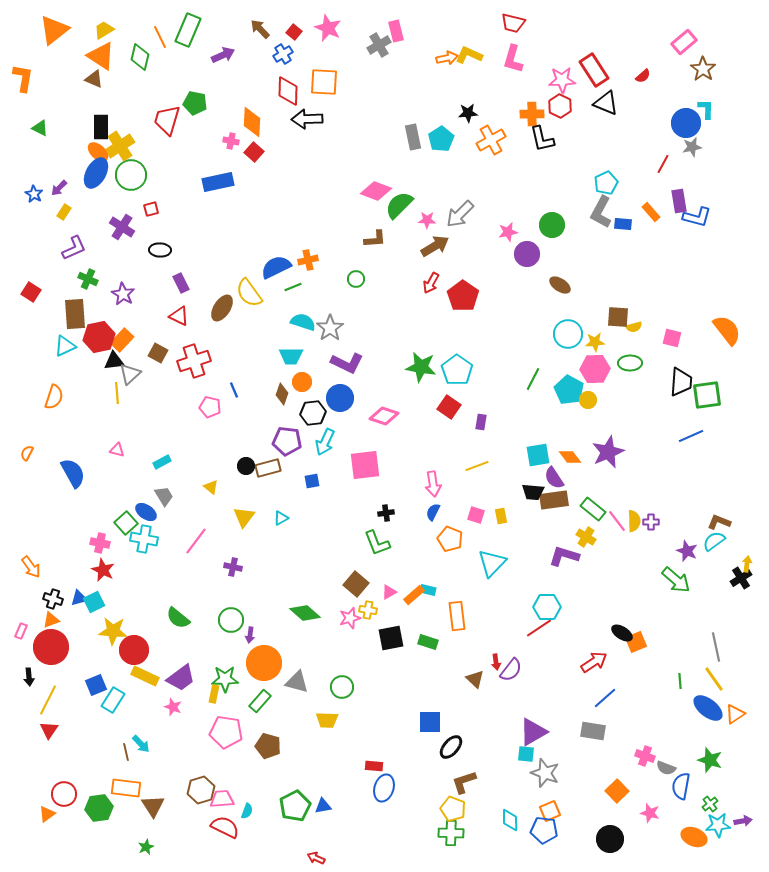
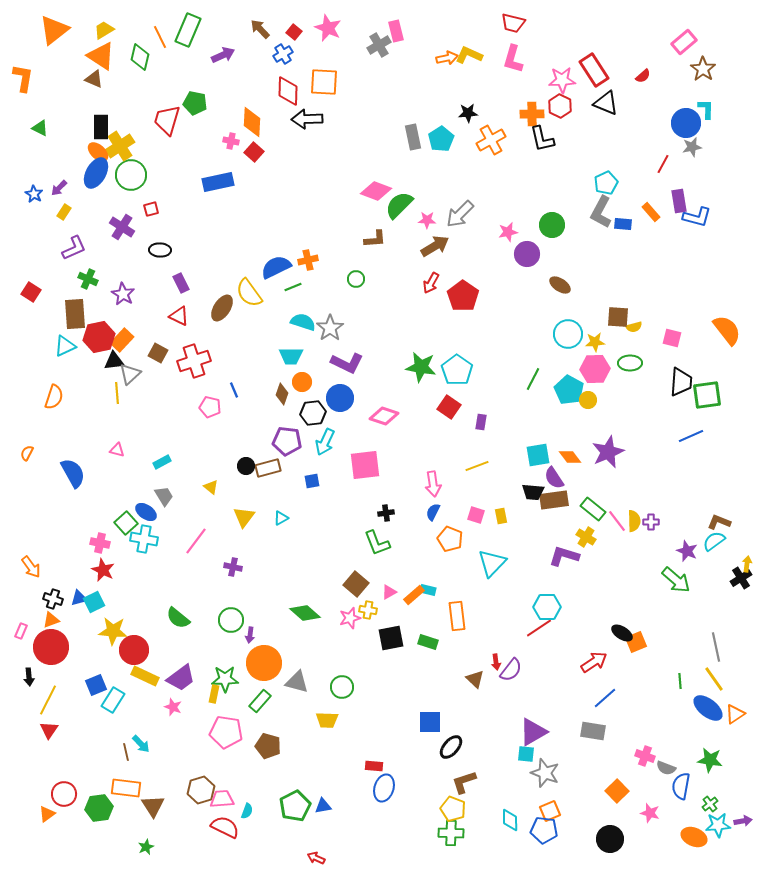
green star at (710, 760): rotated 10 degrees counterclockwise
